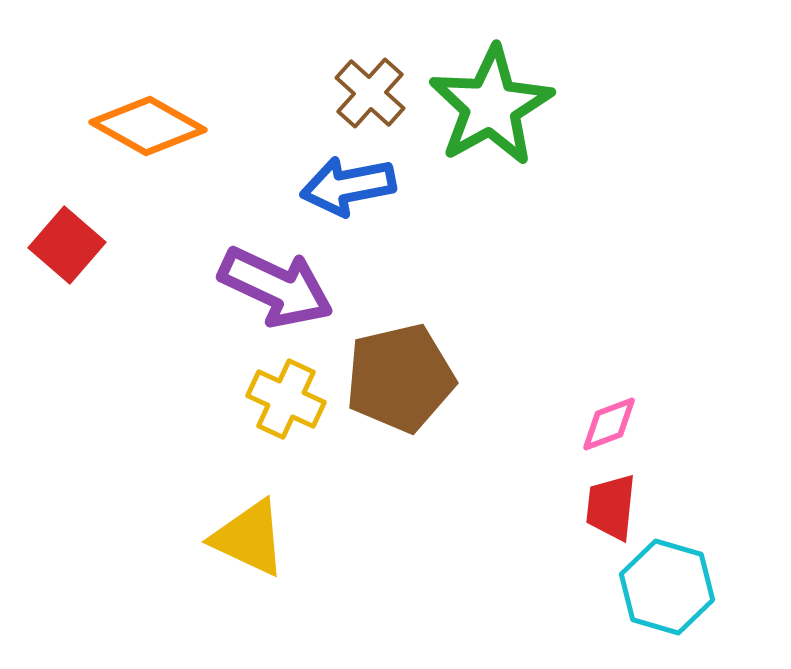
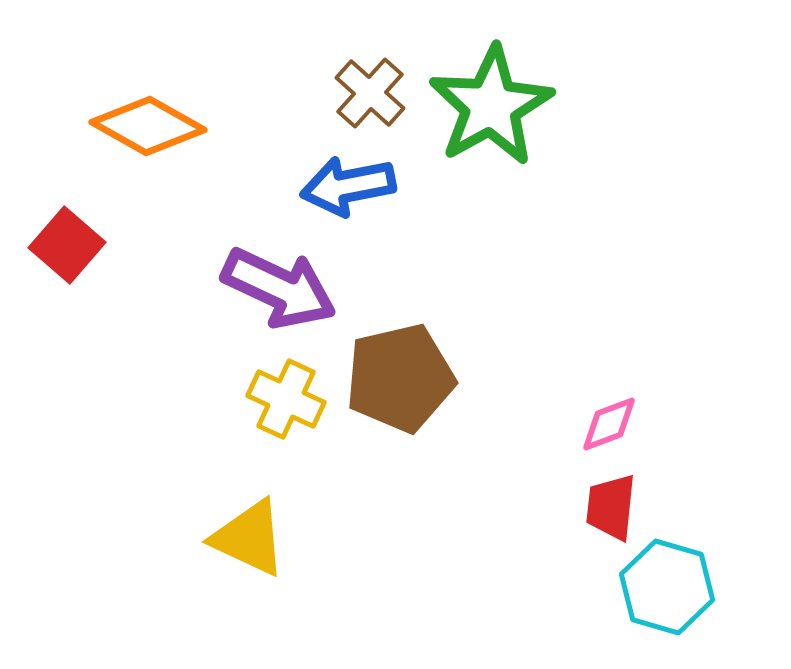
purple arrow: moved 3 px right, 1 px down
